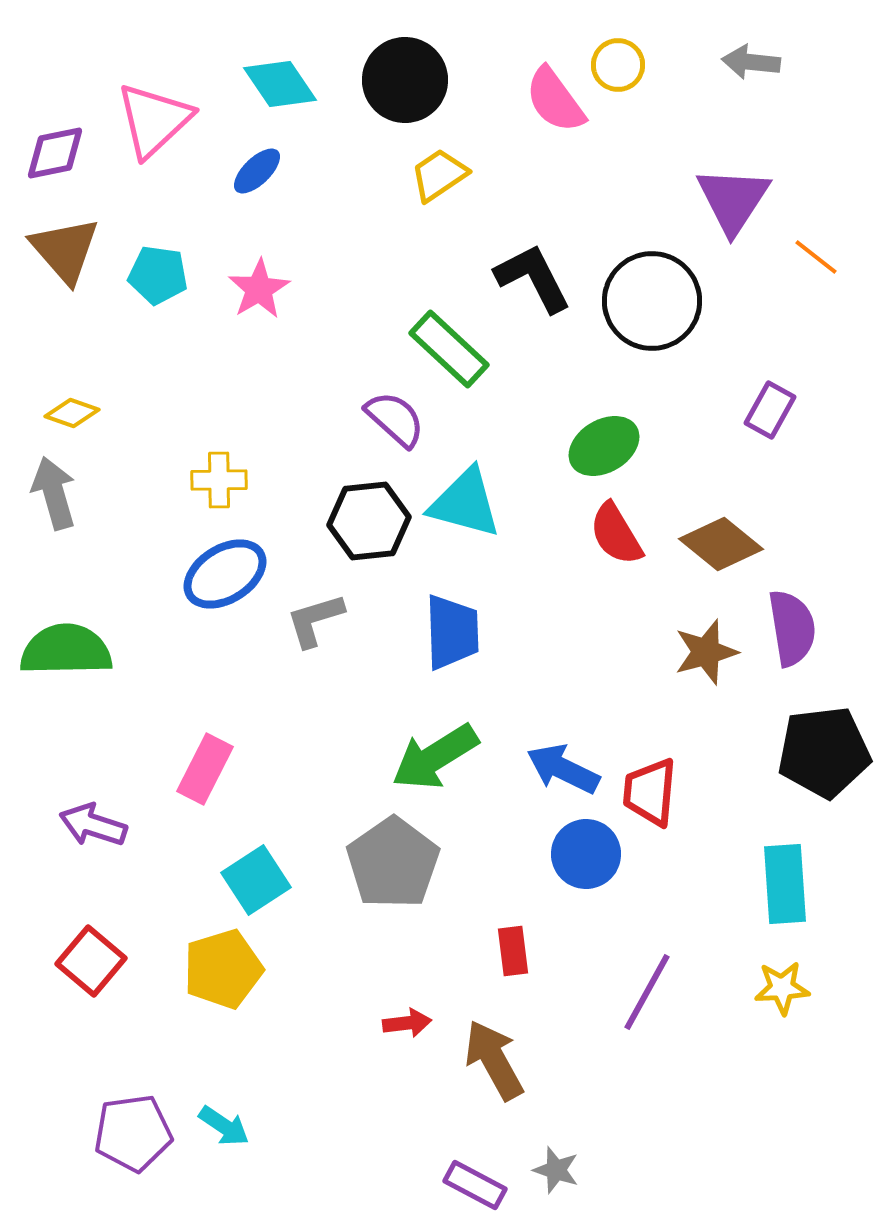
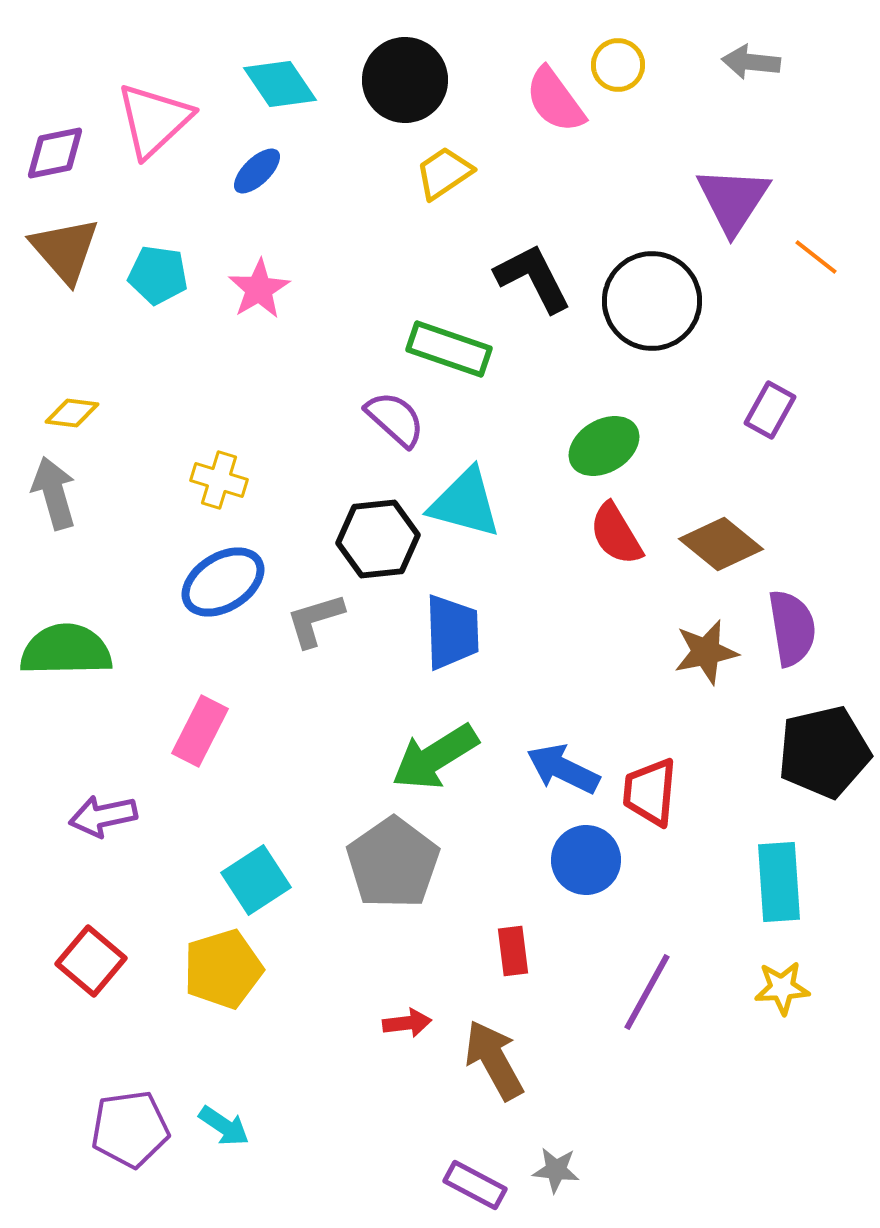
yellow trapezoid at (439, 175): moved 5 px right, 2 px up
green rectangle at (449, 349): rotated 24 degrees counterclockwise
yellow diamond at (72, 413): rotated 12 degrees counterclockwise
yellow cross at (219, 480): rotated 18 degrees clockwise
black hexagon at (369, 521): moved 9 px right, 18 px down
blue ellipse at (225, 574): moved 2 px left, 8 px down
brown star at (706, 652): rotated 4 degrees clockwise
black pentagon at (824, 752): rotated 6 degrees counterclockwise
pink rectangle at (205, 769): moved 5 px left, 38 px up
purple arrow at (93, 825): moved 10 px right, 9 px up; rotated 30 degrees counterclockwise
blue circle at (586, 854): moved 6 px down
cyan rectangle at (785, 884): moved 6 px left, 2 px up
purple pentagon at (133, 1133): moved 3 px left, 4 px up
gray star at (556, 1170): rotated 12 degrees counterclockwise
